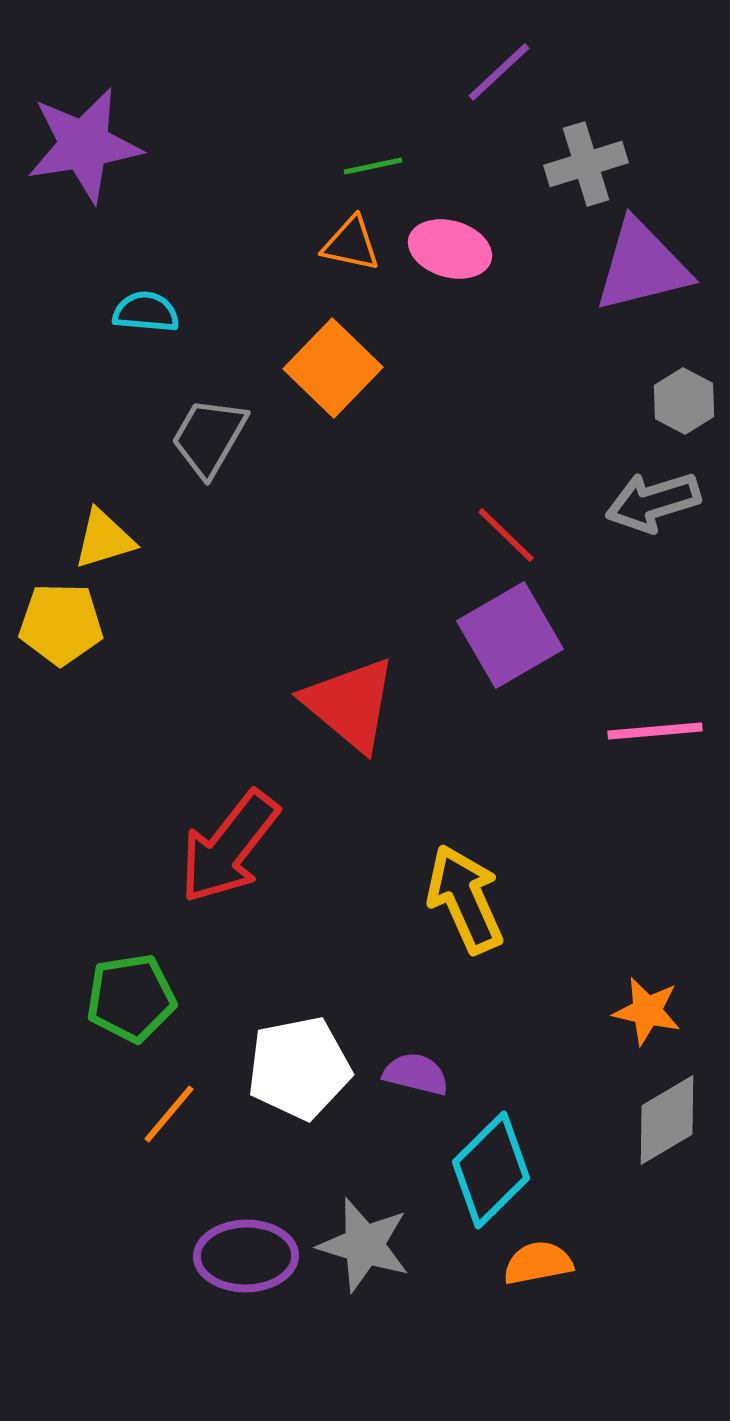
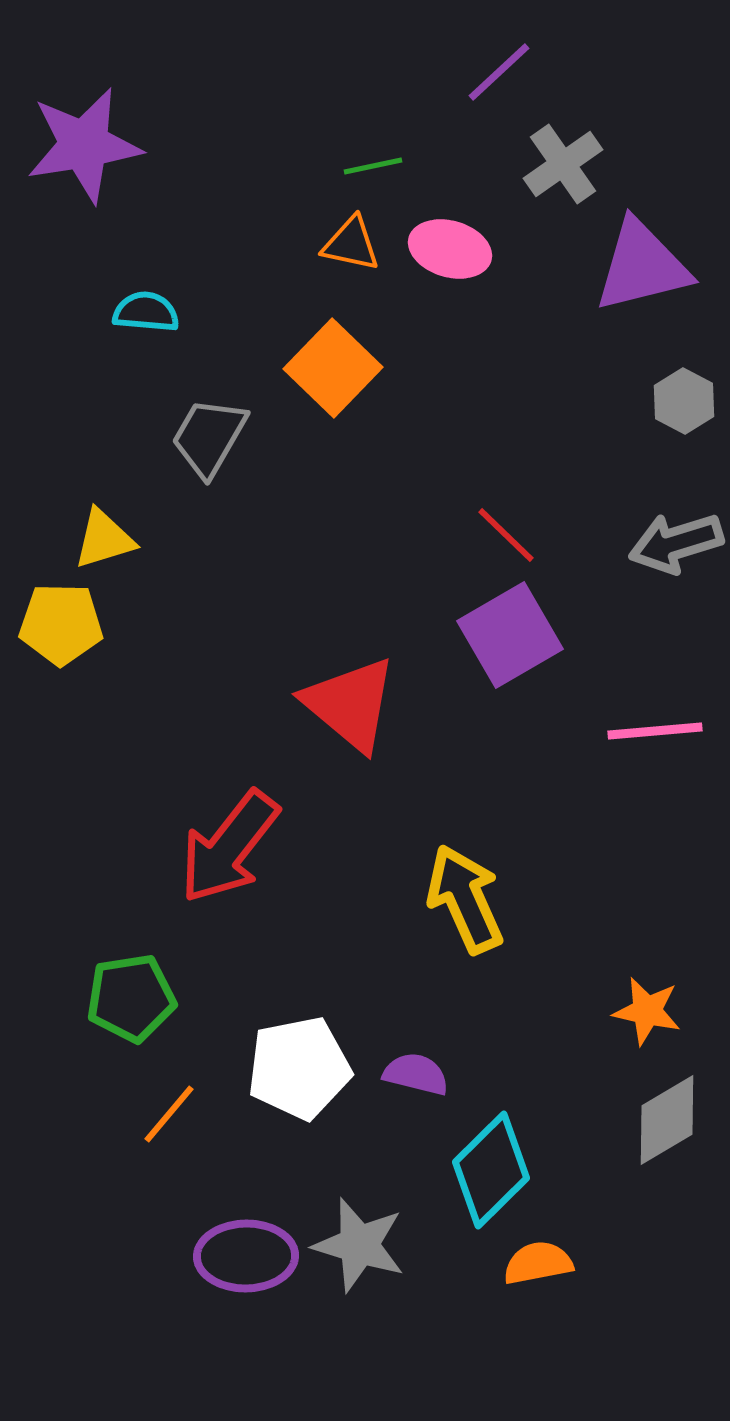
gray cross: moved 23 px left; rotated 18 degrees counterclockwise
gray arrow: moved 23 px right, 41 px down
gray star: moved 5 px left
